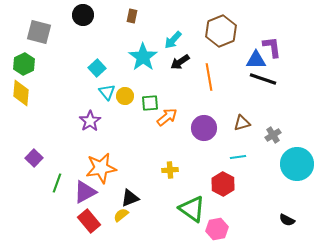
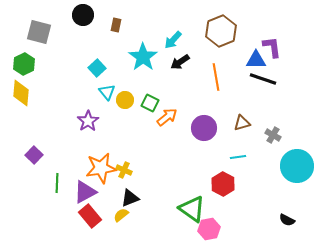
brown rectangle: moved 16 px left, 9 px down
orange line: moved 7 px right
yellow circle: moved 4 px down
green square: rotated 30 degrees clockwise
purple star: moved 2 px left
gray cross: rotated 28 degrees counterclockwise
purple square: moved 3 px up
cyan circle: moved 2 px down
yellow cross: moved 46 px left; rotated 28 degrees clockwise
green line: rotated 18 degrees counterclockwise
red rectangle: moved 1 px right, 5 px up
pink hexagon: moved 8 px left
